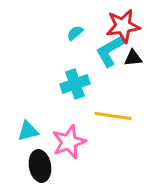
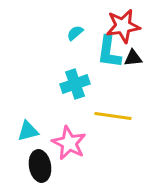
cyan L-shape: moved 1 px left, 1 px down; rotated 52 degrees counterclockwise
pink star: moved 1 px down; rotated 24 degrees counterclockwise
